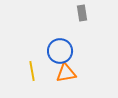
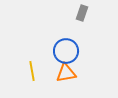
gray rectangle: rotated 28 degrees clockwise
blue circle: moved 6 px right
